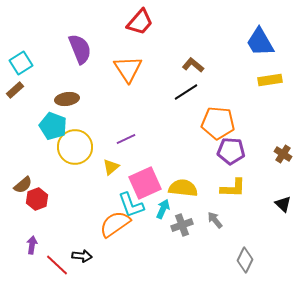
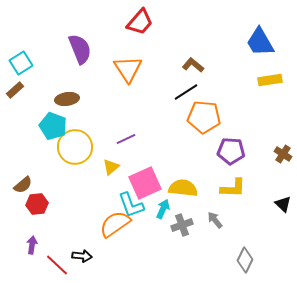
orange pentagon: moved 14 px left, 6 px up
red hexagon: moved 5 px down; rotated 15 degrees clockwise
